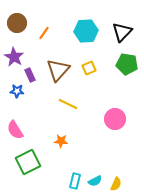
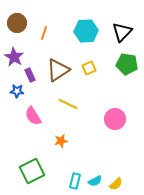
orange line: rotated 16 degrees counterclockwise
brown triangle: rotated 15 degrees clockwise
pink semicircle: moved 18 px right, 14 px up
orange star: rotated 16 degrees counterclockwise
green square: moved 4 px right, 9 px down
yellow semicircle: rotated 24 degrees clockwise
